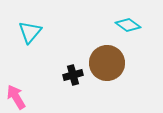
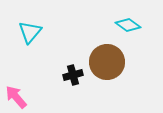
brown circle: moved 1 px up
pink arrow: rotated 10 degrees counterclockwise
